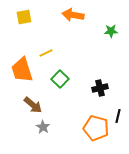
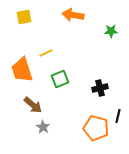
green square: rotated 24 degrees clockwise
